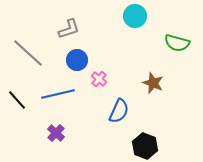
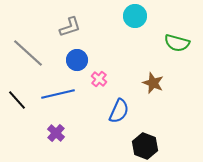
gray L-shape: moved 1 px right, 2 px up
